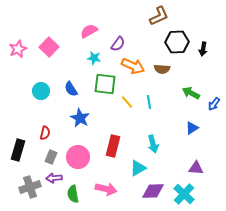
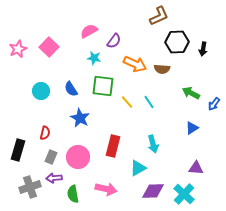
purple semicircle: moved 4 px left, 3 px up
orange arrow: moved 2 px right, 2 px up
green square: moved 2 px left, 2 px down
cyan line: rotated 24 degrees counterclockwise
